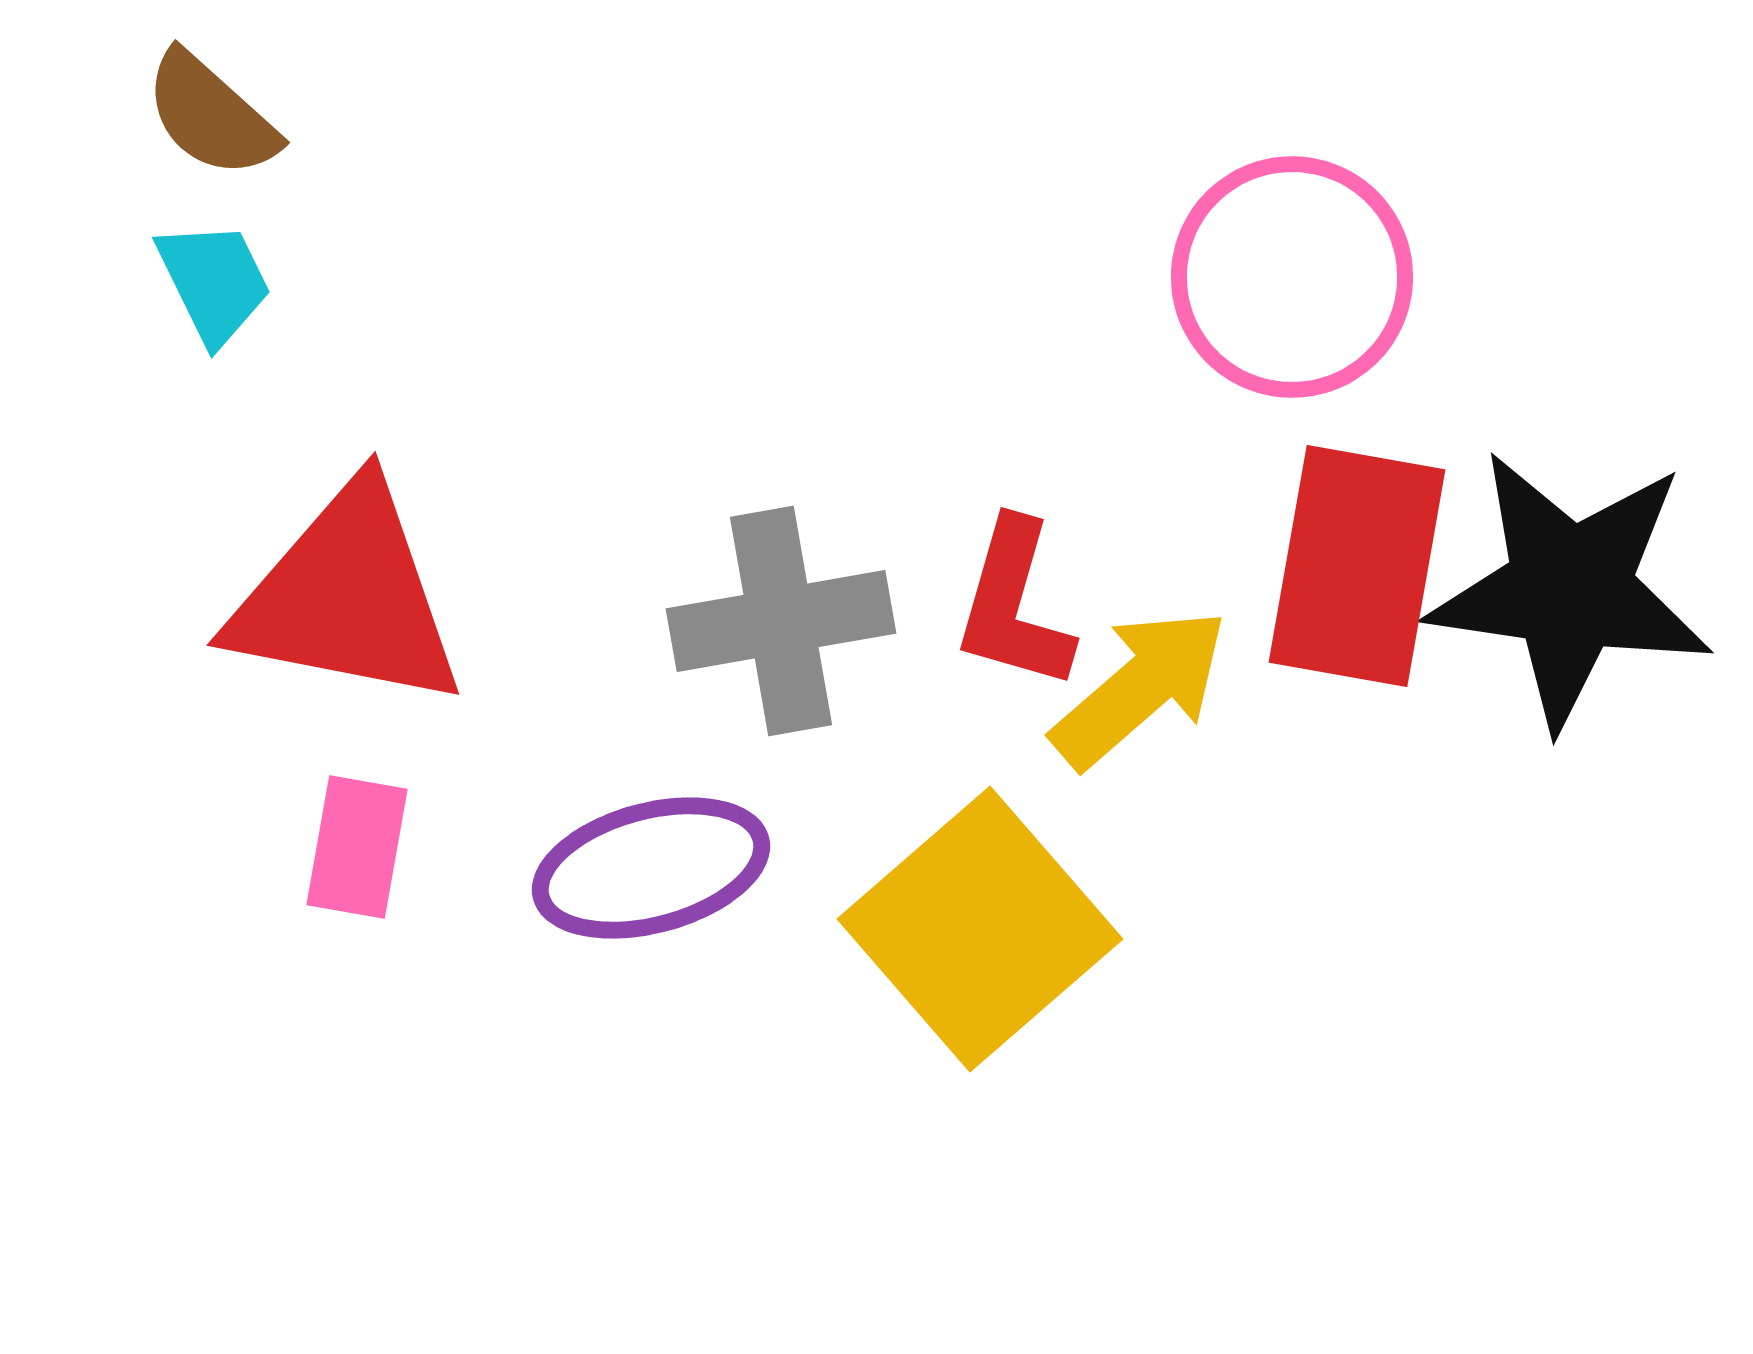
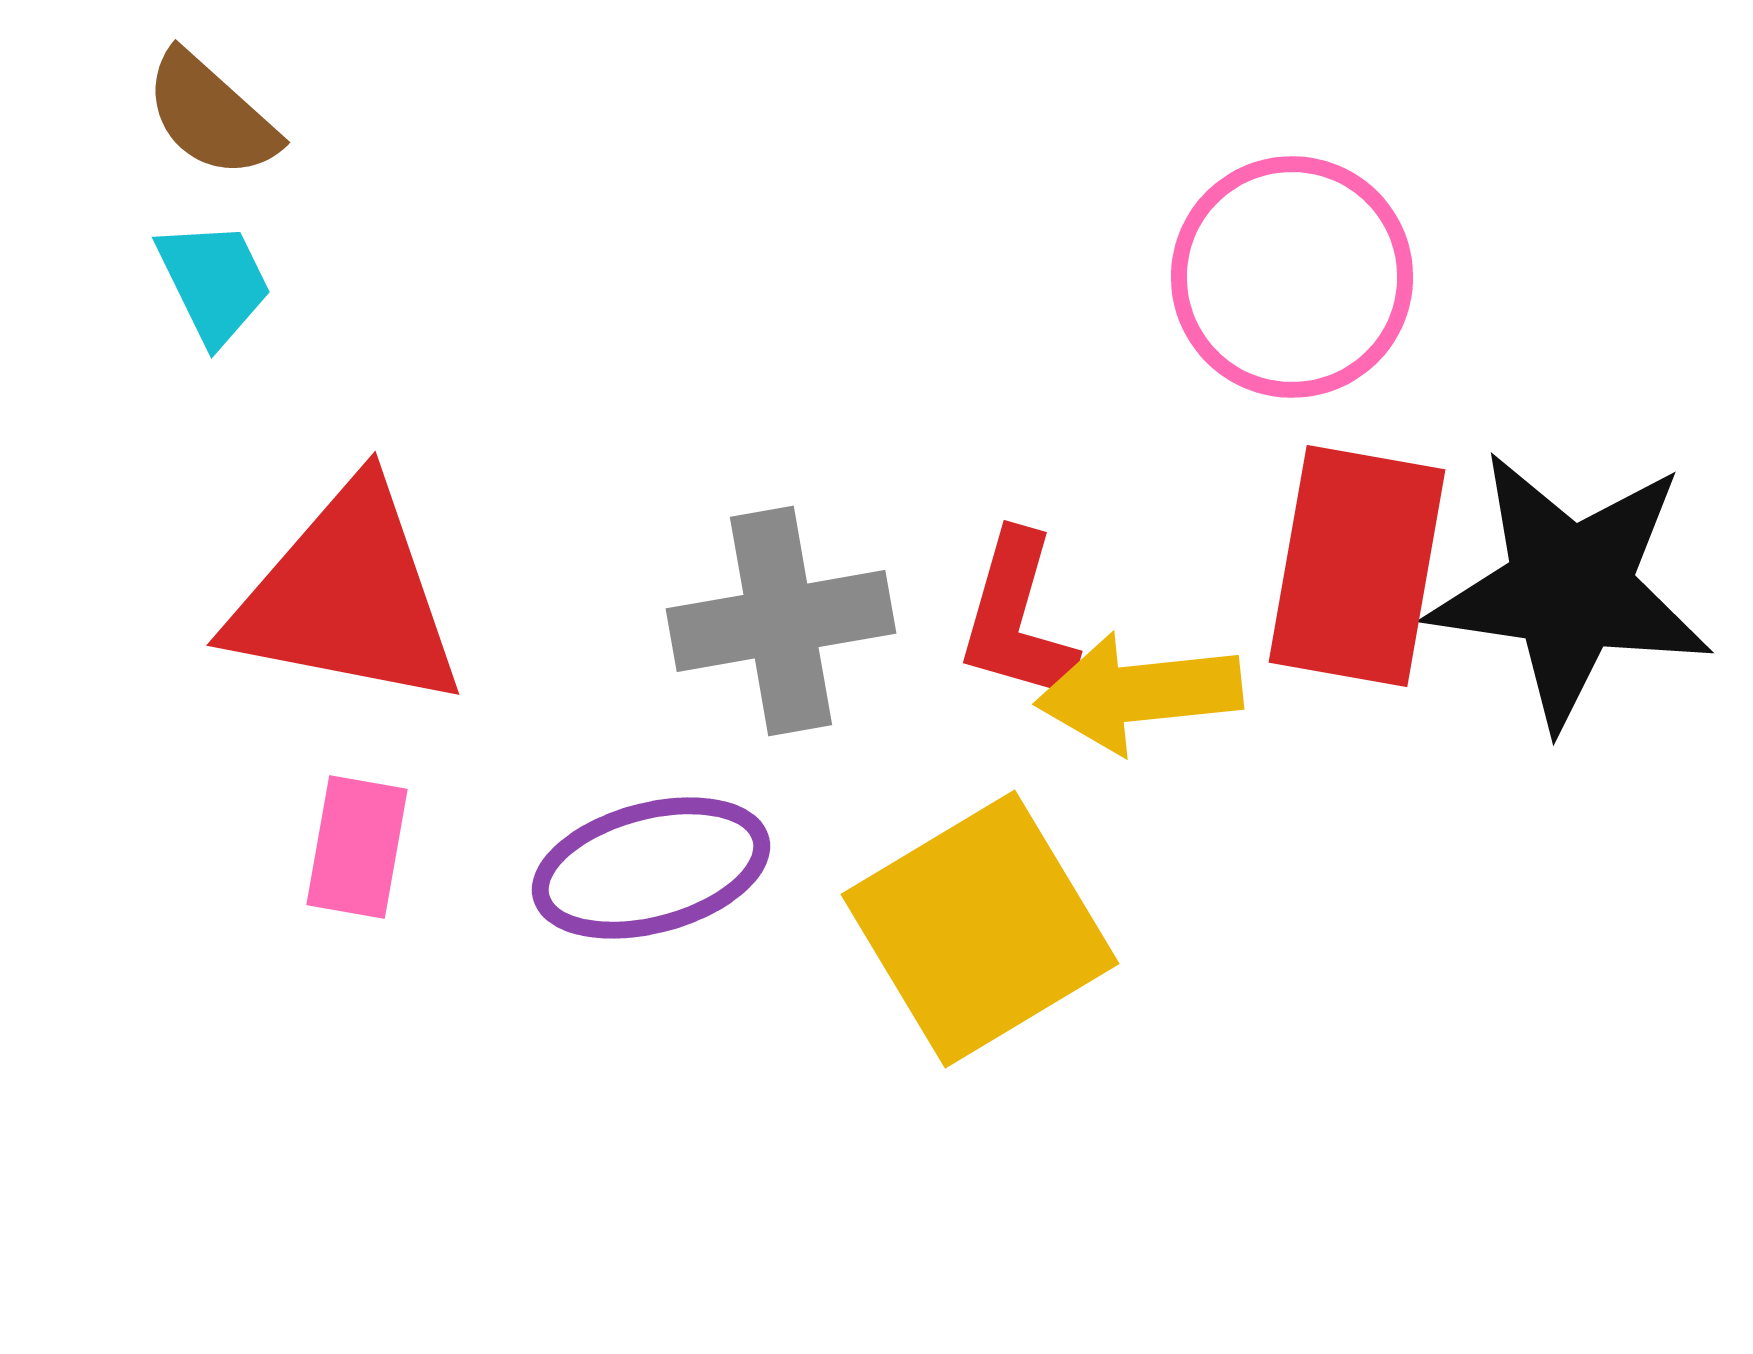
red L-shape: moved 3 px right, 13 px down
yellow arrow: moved 1 px left, 5 px down; rotated 145 degrees counterclockwise
yellow square: rotated 10 degrees clockwise
